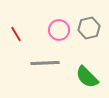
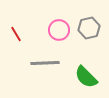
green semicircle: moved 1 px left
